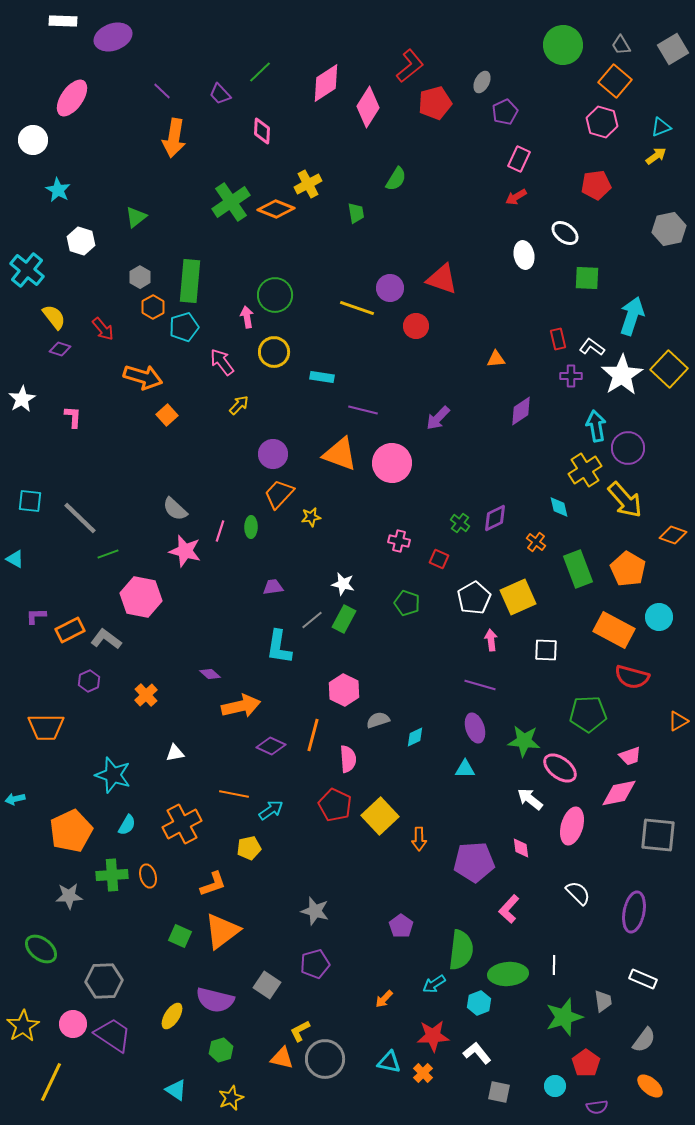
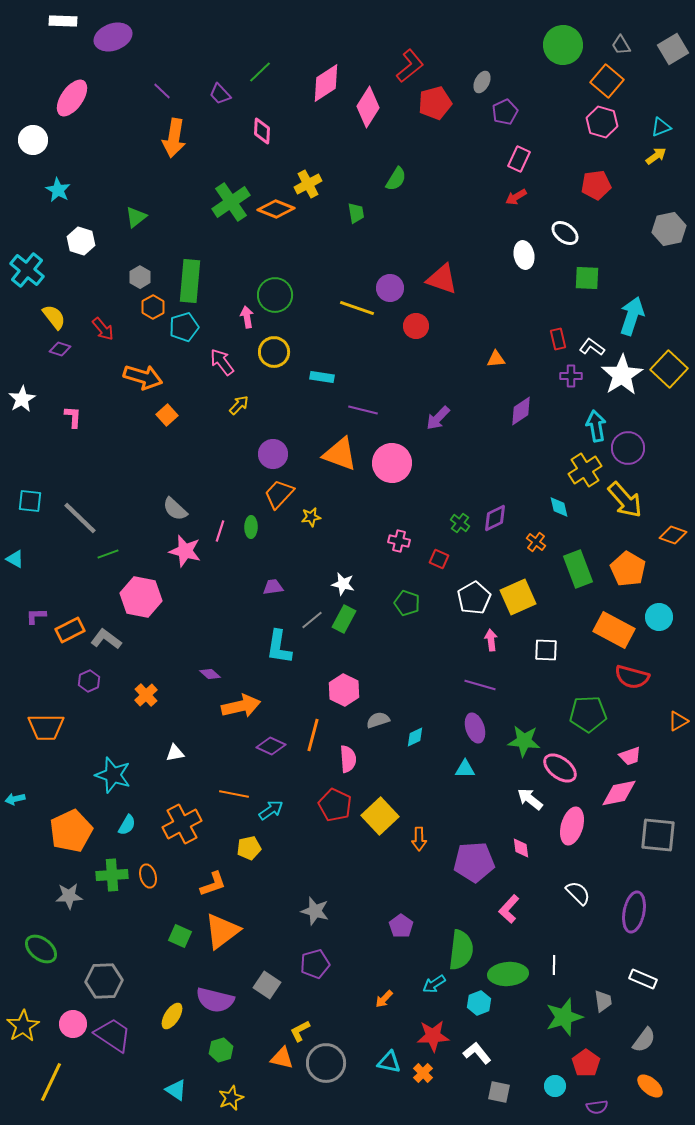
orange square at (615, 81): moved 8 px left
gray circle at (325, 1059): moved 1 px right, 4 px down
